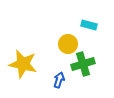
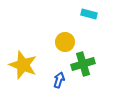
cyan rectangle: moved 11 px up
yellow circle: moved 3 px left, 2 px up
yellow star: moved 1 px down; rotated 8 degrees clockwise
